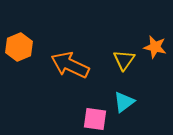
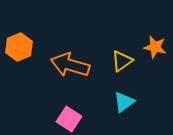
yellow triangle: moved 2 px left, 1 px down; rotated 20 degrees clockwise
orange arrow: rotated 9 degrees counterclockwise
pink square: moved 26 px left; rotated 25 degrees clockwise
